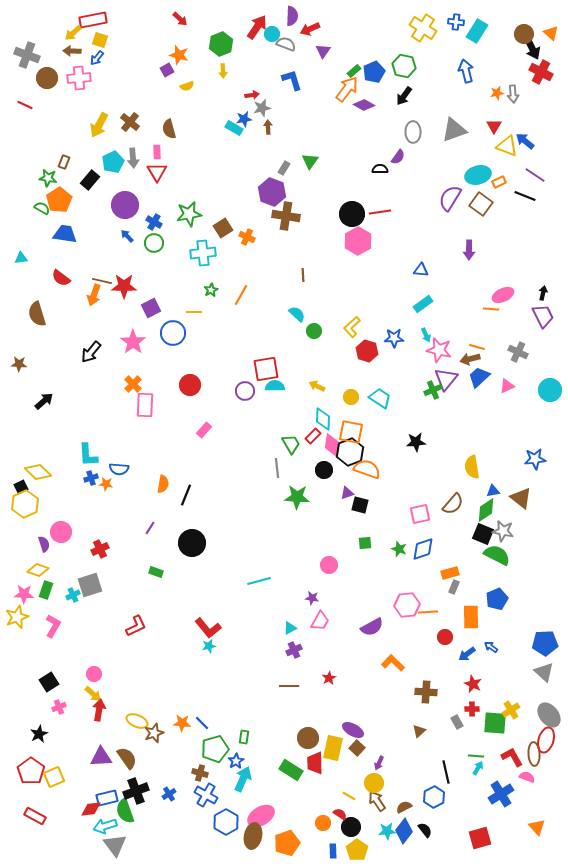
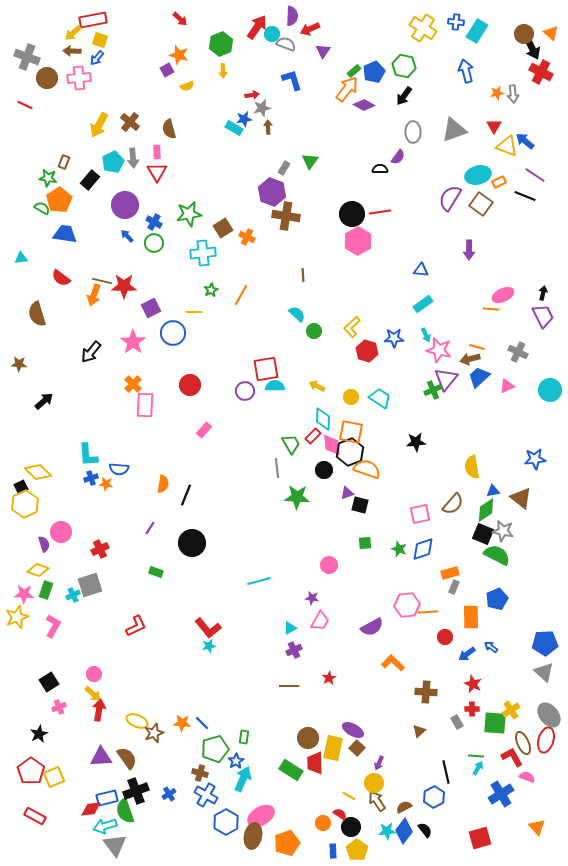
gray cross at (27, 55): moved 2 px down
pink diamond at (332, 445): rotated 15 degrees counterclockwise
brown ellipse at (534, 754): moved 11 px left, 11 px up; rotated 20 degrees counterclockwise
